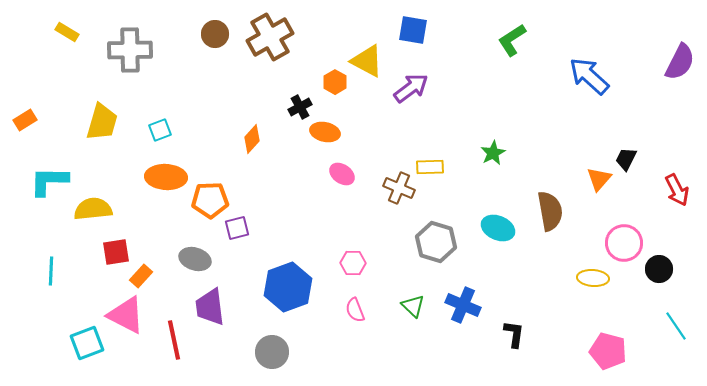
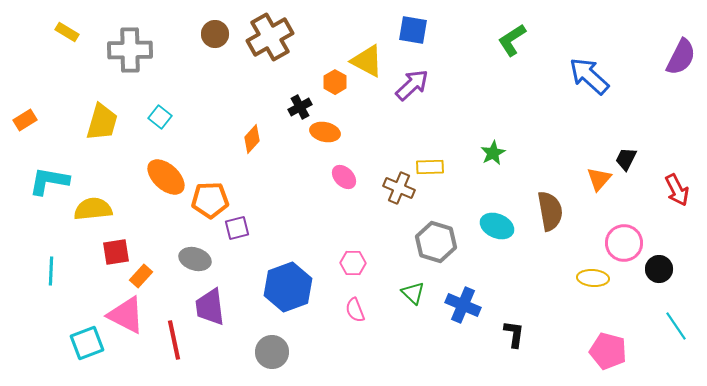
purple semicircle at (680, 62): moved 1 px right, 5 px up
purple arrow at (411, 88): moved 1 px right, 3 px up; rotated 6 degrees counterclockwise
cyan square at (160, 130): moved 13 px up; rotated 30 degrees counterclockwise
pink ellipse at (342, 174): moved 2 px right, 3 px down; rotated 10 degrees clockwise
orange ellipse at (166, 177): rotated 39 degrees clockwise
cyan L-shape at (49, 181): rotated 9 degrees clockwise
cyan ellipse at (498, 228): moved 1 px left, 2 px up
green triangle at (413, 306): moved 13 px up
